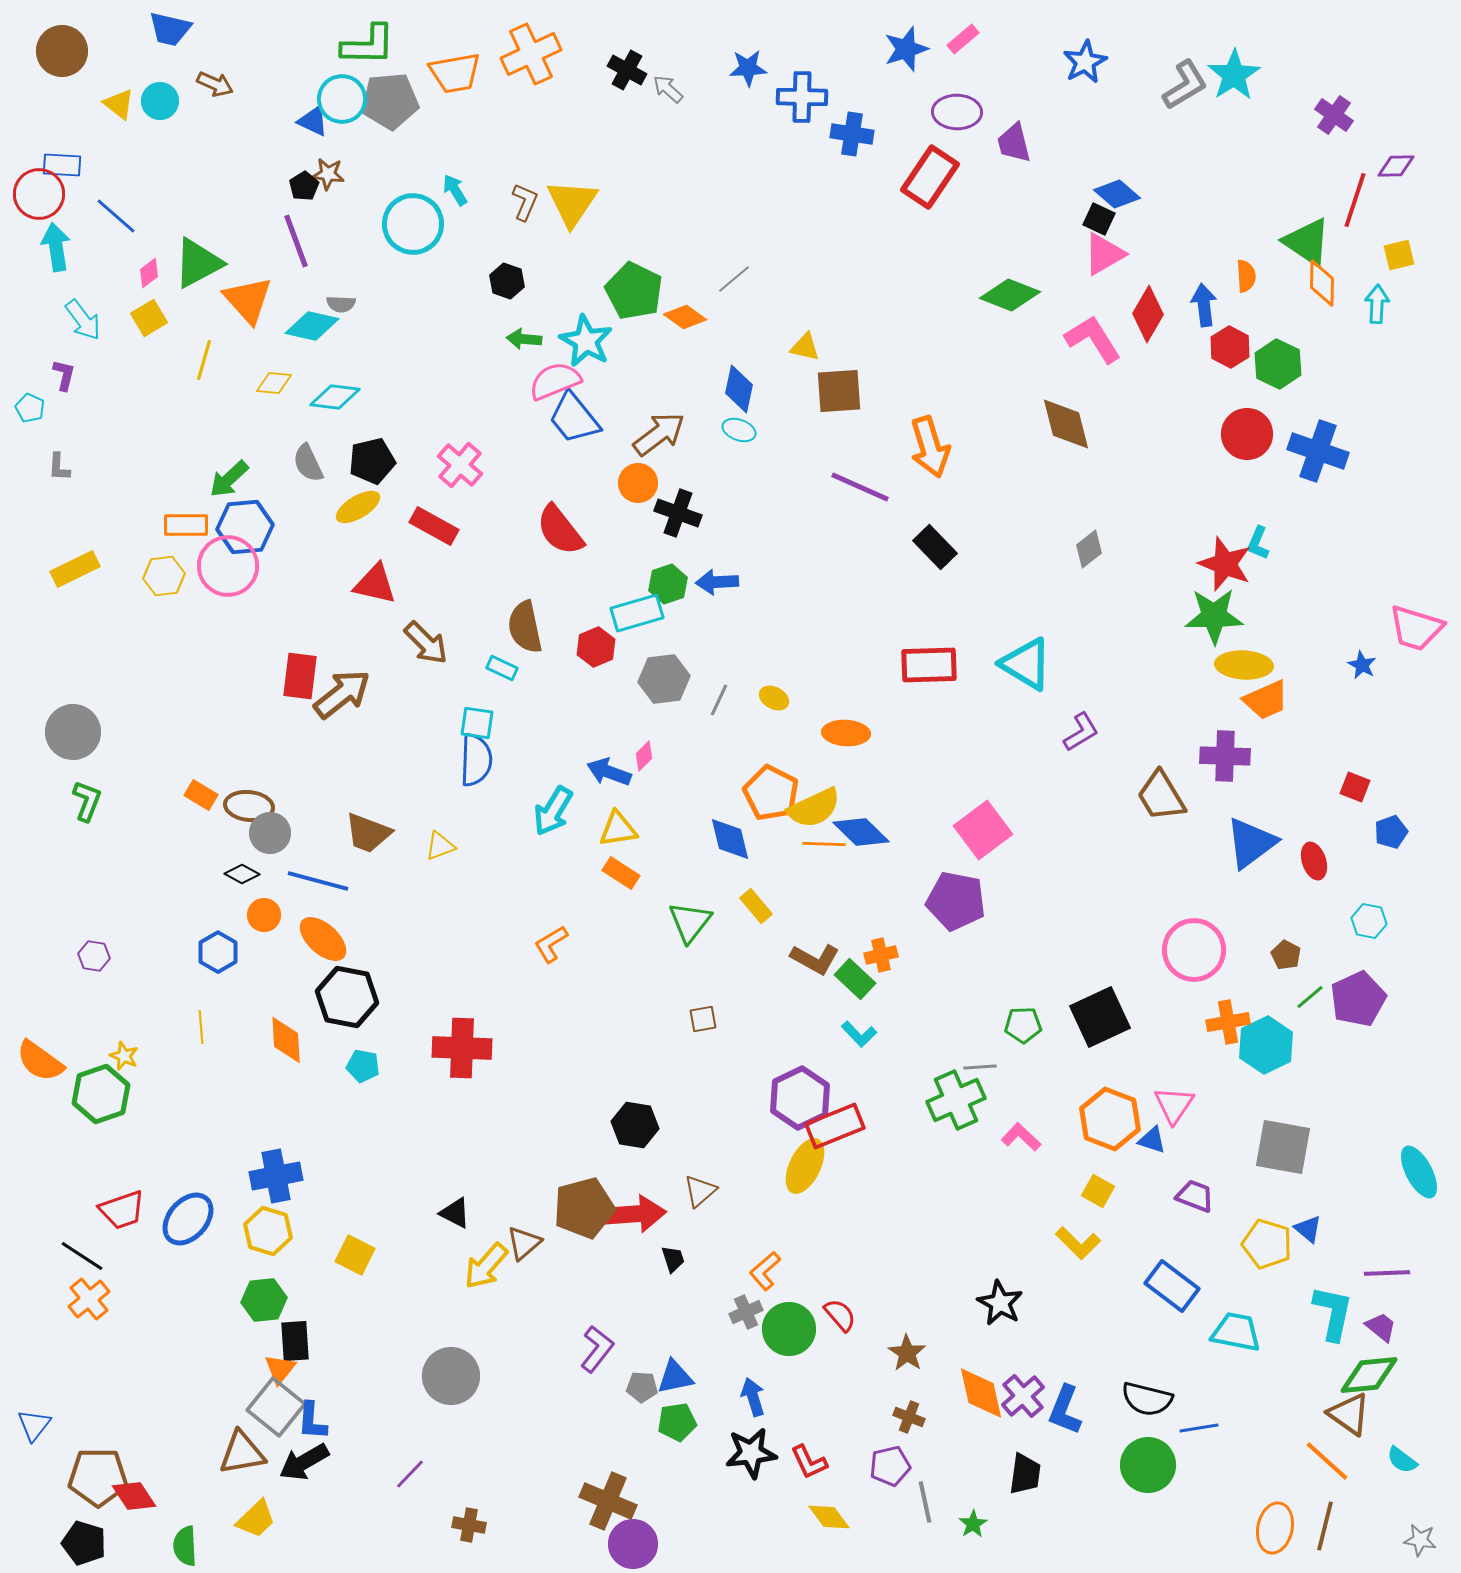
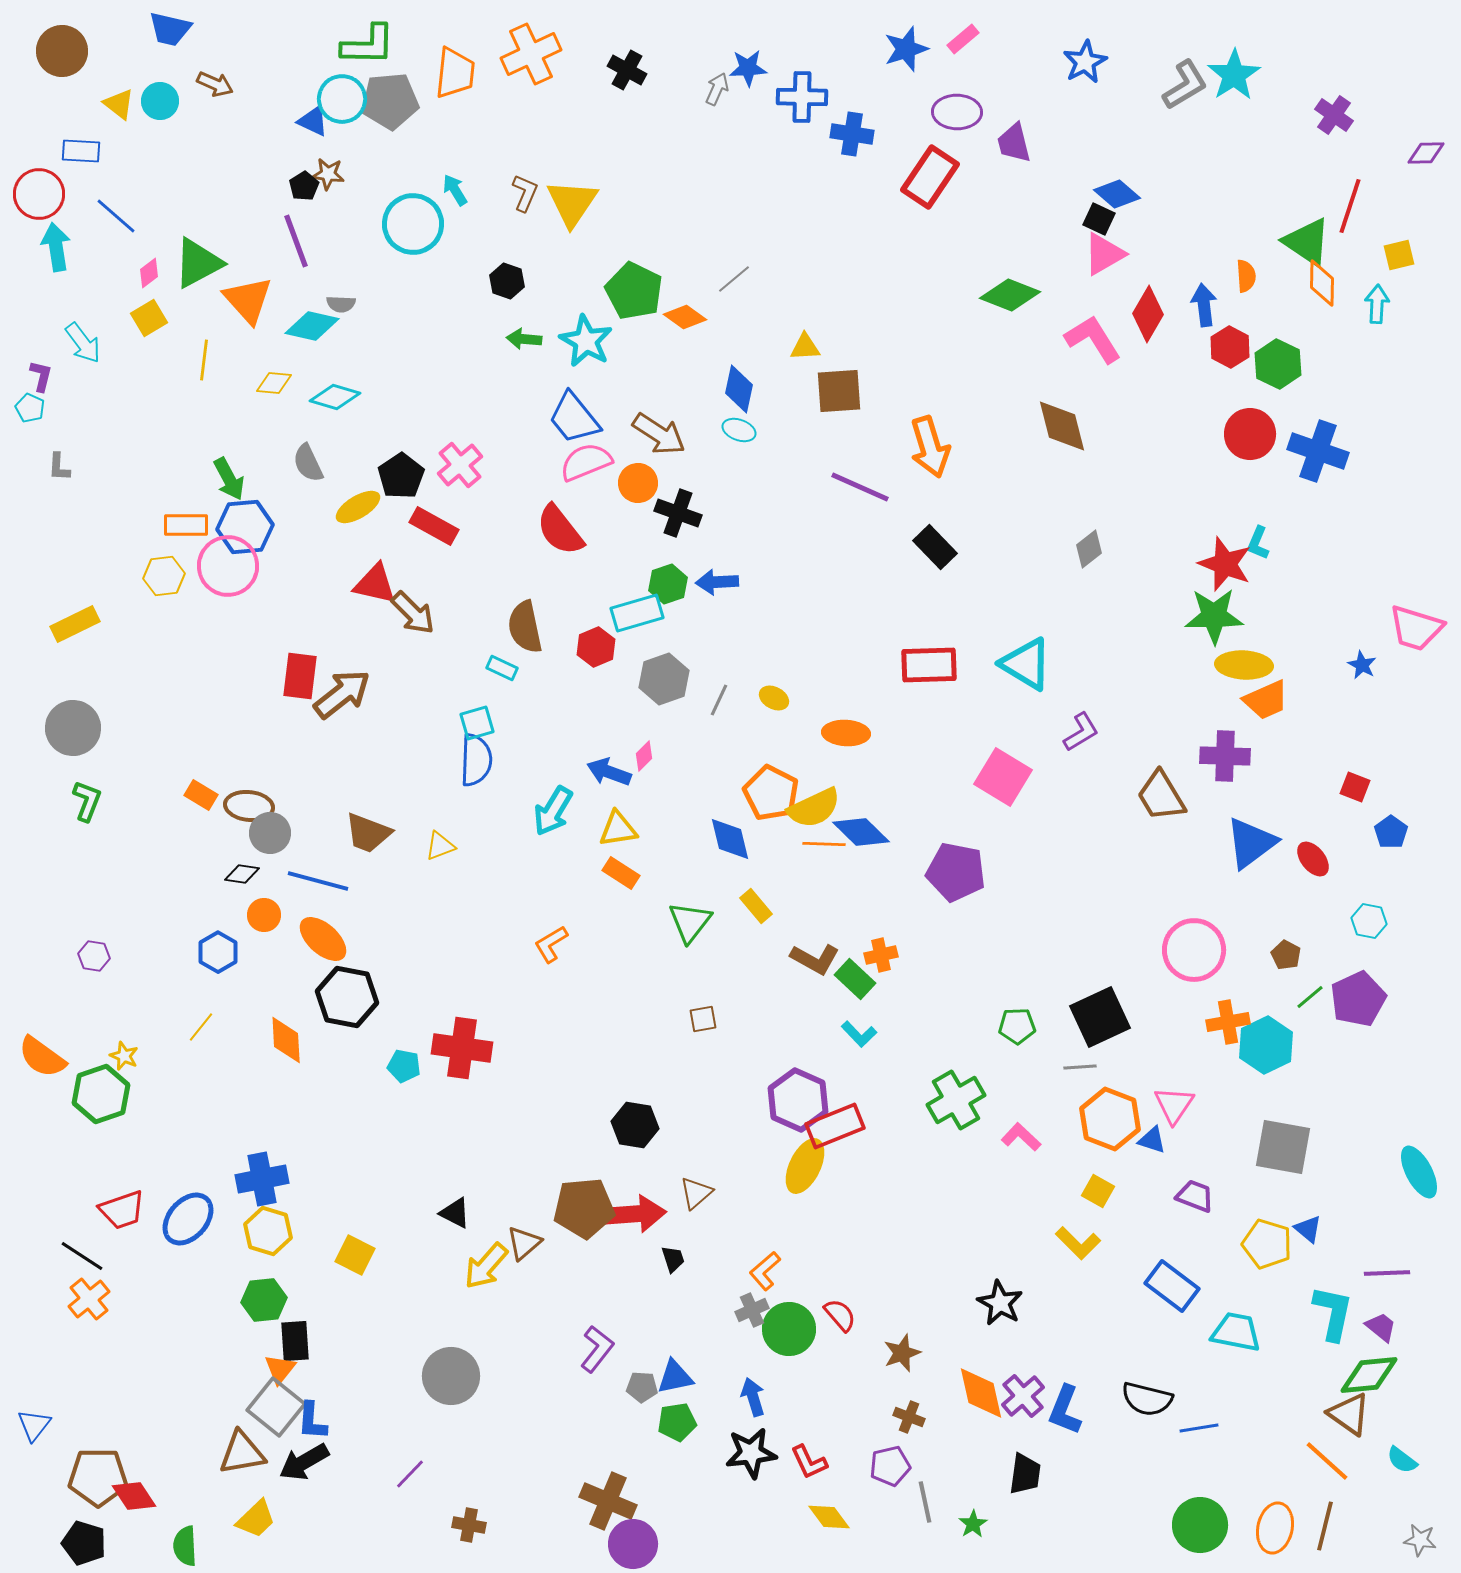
orange trapezoid at (455, 73): rotated 74 degrees counterclockwise
gray arrow at (668, 89): moved 49 px right; rotated 72 degrees clockwise
blue rectangle at (62, 165): moved 19 px right, 14 px up
purple diamond at (1396, 166): moved 30 px right, 13 px up
red line at (1355, 200): moved 5 px left, 6 px down
brown L-shape at (525, 202): moved 9 px up
cyan arrow at (83, 320): moved 23 px down
yellow triangle at (805, 347): rotated 16 degrees counterclockwise
yellow line at (204, 360): rotated 9 degrees counterclockwise
purple L-shape at (64, 375): moved 23 px left, 1 px down
pink semicircle at (555, 381): moved 31 px right, 81 px down
cyan diamond at (335, 397): rotated 9 degrees clockwise
brown diamond at (1066, 424): moved 4 px left, 2 px down
brown arrow at (659, 434): rotated 70 degrees clockwise
red circle at (1247, 434): moved 3 px right
black pentagon at (372, 461): moved 29 px right, 15 px down; rotated 21 degrees counterclockwise
pink cross at (460, 465): rotated 9 degrees clockwise
green arrow at (229, 479): rotated 75 degrees counterclockwise
yellow rectangle at (75, 569): moved 55 px down
brown arrow at (426, 643): moved 13 px left, 30 px up
gray hexagon at (664, 679): rotated 12 degrees counterclockwise
cyan square at (477, 723): rotated 24 degrees counterclockwise
gray circle at (73, 732): moved 4 px up
pink square at (983, 830): moved 20 px right, 53 px up; rotated 22 degrees counterclockwise
blue pentagon at (1391, 832): rotated 16 degrees counterclockwise
red ellipse at (1314, 861): moved 1 px left, 2 px up; rotated 21 degrees counterclockwise
black diamond at (242, 874): rotated 20 degrees counterclockwise
purple pentagon at (956, 901): moved 29 px up
green pentagon at (1023, 1025): moved 6 px left, 1 px down
yellow line at (201, 1027): rotated 44 degrees clockwise
red cross at (462, 1048): rotated 6 degrees clockwise
orange semicircle at (40, 1061): moved 2 px right, 4 px up
cyan pentagon at (363, 1066): moved 41 px right
gray line at (980, 1067): moved 100 px right
purple hexagon at (800, 1098): moved 2 px left, 2 px down; rotated 10 degrees counterclockwise
green cross at (956, 1100): rotated 6 degrees counterclockwise
blue cross at (276, 1176): moved 14 px left, 3 px down
brown triangle at (700, 1191): moved 4 px left, 2 px down
brown pentagon at (584, 1208): rotated 10 degrees clockwise
gray cross at (746, 1312): moved 6 px right, 2 px up
brown star at (907, 1353): moved 5 px left; rotated 18 degrees clockwise
green circle at (1148, 1465): moved 52 px right, 60 px down
